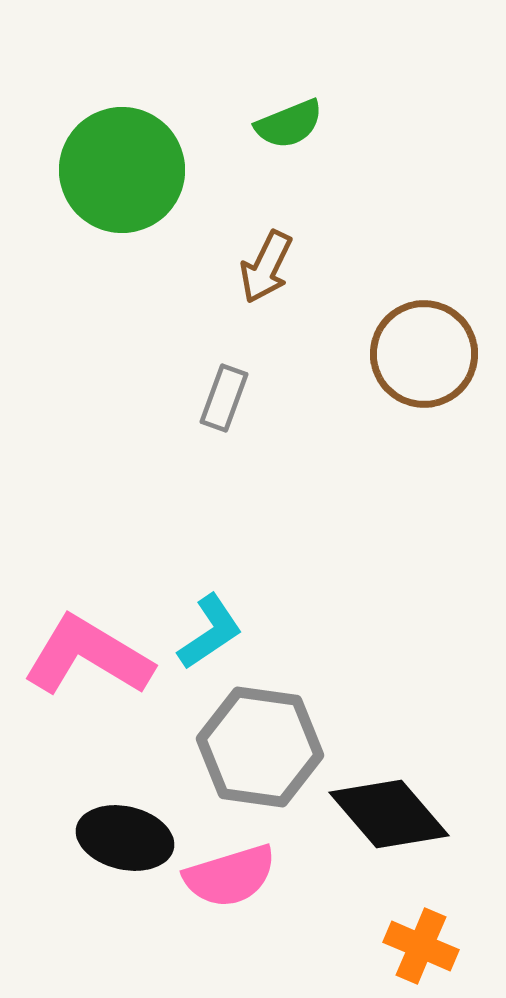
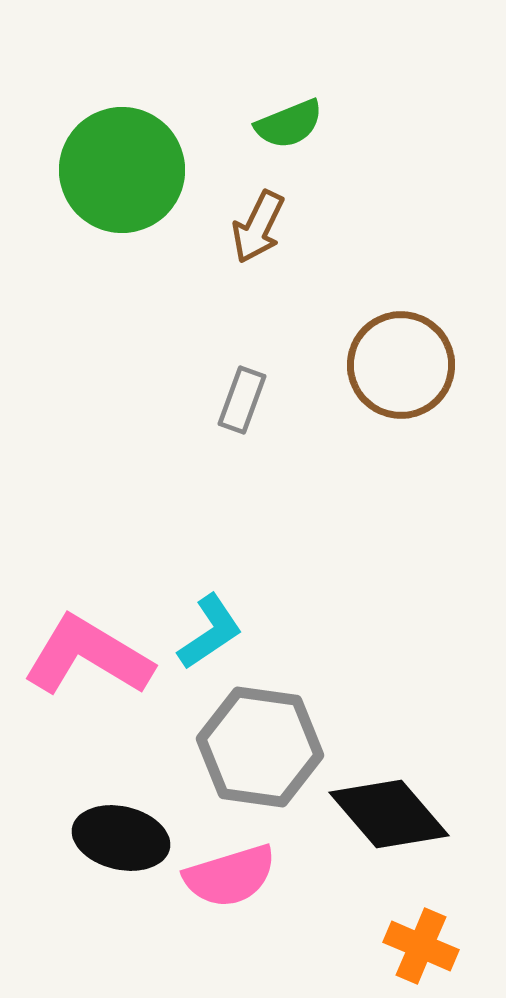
brown arrow: moved 8 px left, 40 px up
brown circle: moved 23 px left, 11 px down
gray rectangle: moved 18 px right, 2 px down
black ellipse: moved 4 px left
